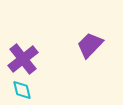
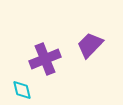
purple cross: moved 22 px right; rotated 16 degrees clockwise
